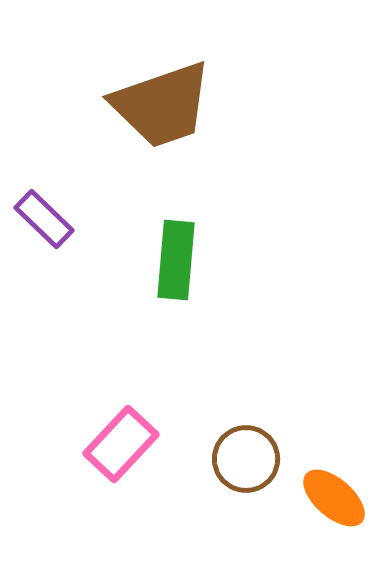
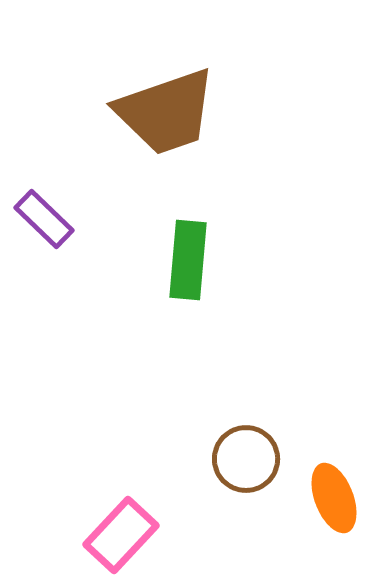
brown trapezoid: moved 4 px right, 7 px down
green rectangle: moved 12 px right
pink rectangle: moved 91 px down
orange ellipse: rotated 28 degrees clockwise
